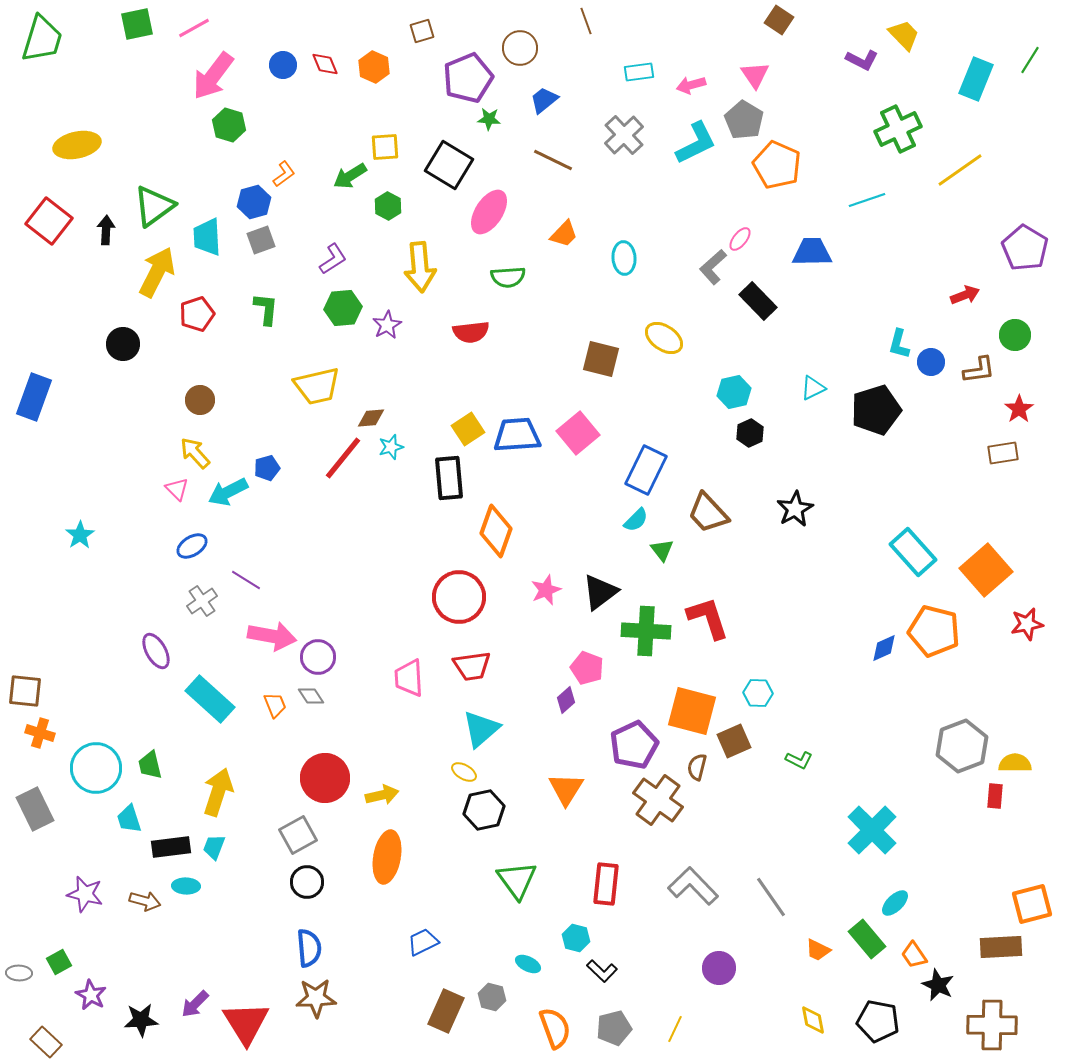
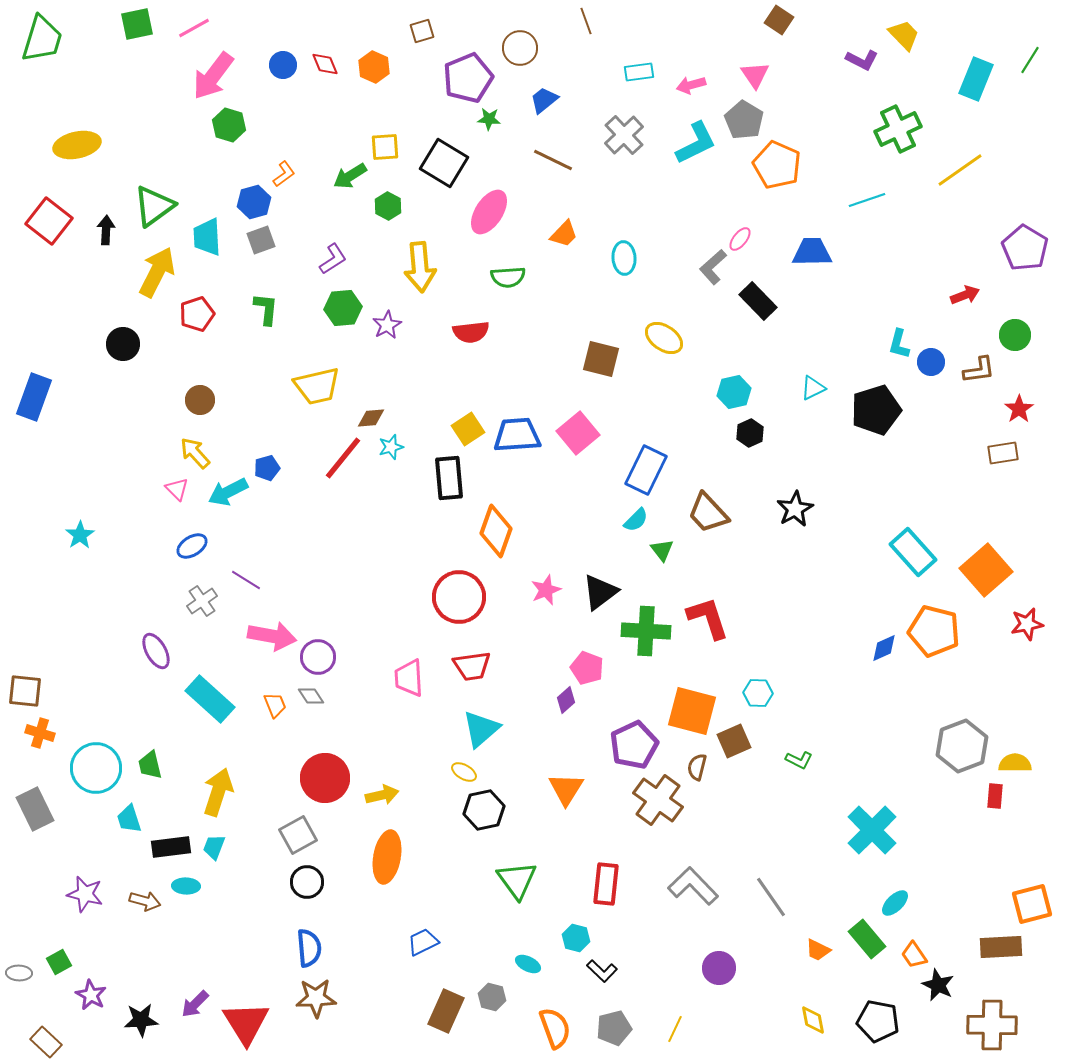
black square at (449, 165): moved 5 px left, 2 px up
